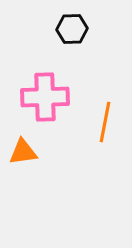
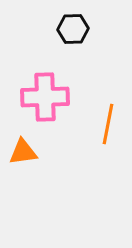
black hexagon: moved 1 px right
orange line: moved 3 px right, 2 px down
